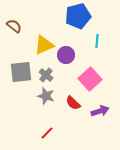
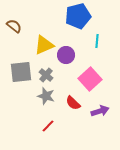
red line: moved 1 px right, 7 px up
